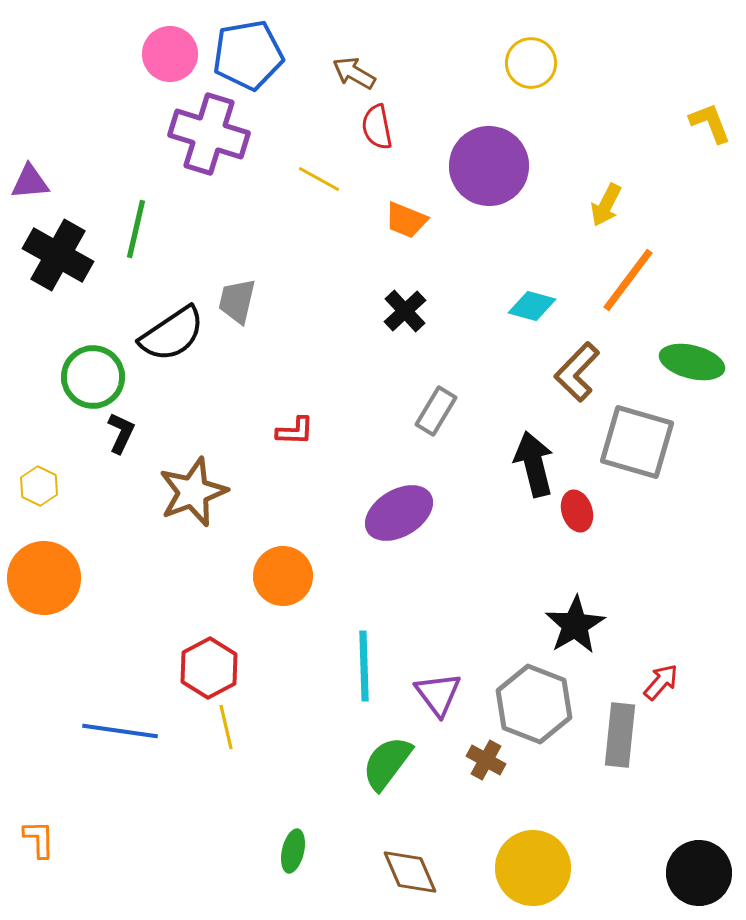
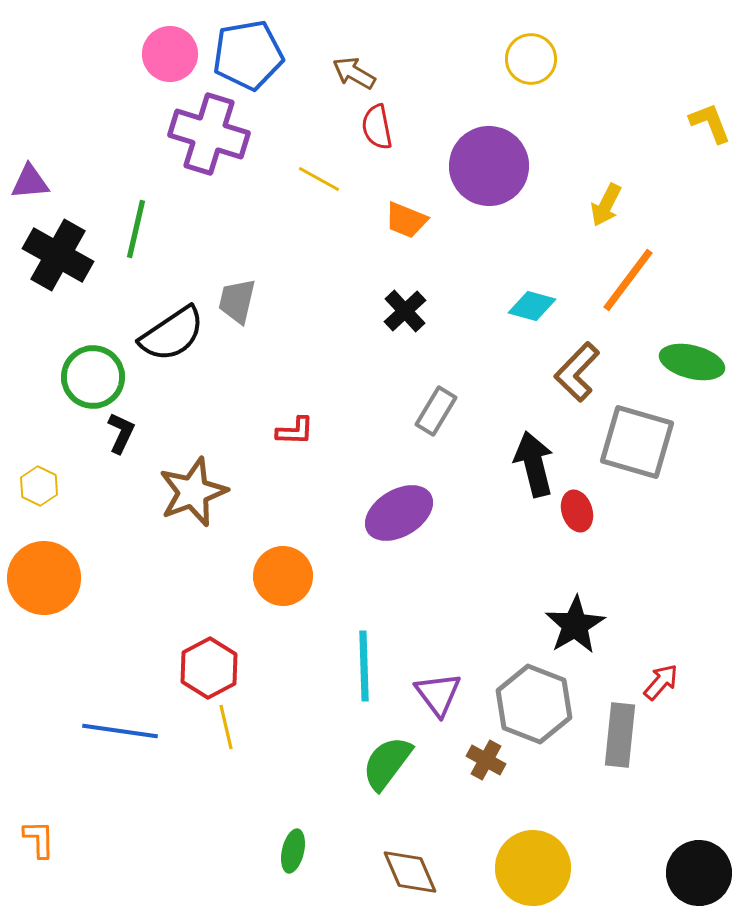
yellow circle at (531, 63): moved 4 px up
